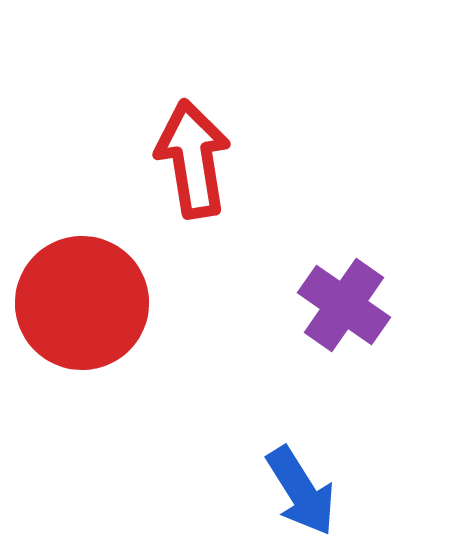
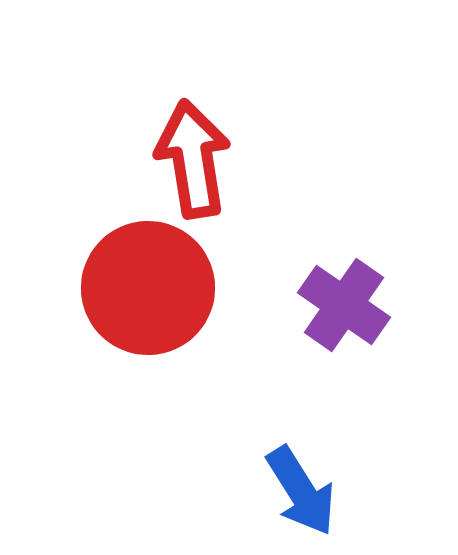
red circle: moved 66 px right, 15 px up
